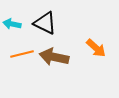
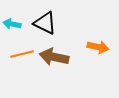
orange arrow: moved 2 px right, 1 px up; rotated 30 degrees counterclockwise
